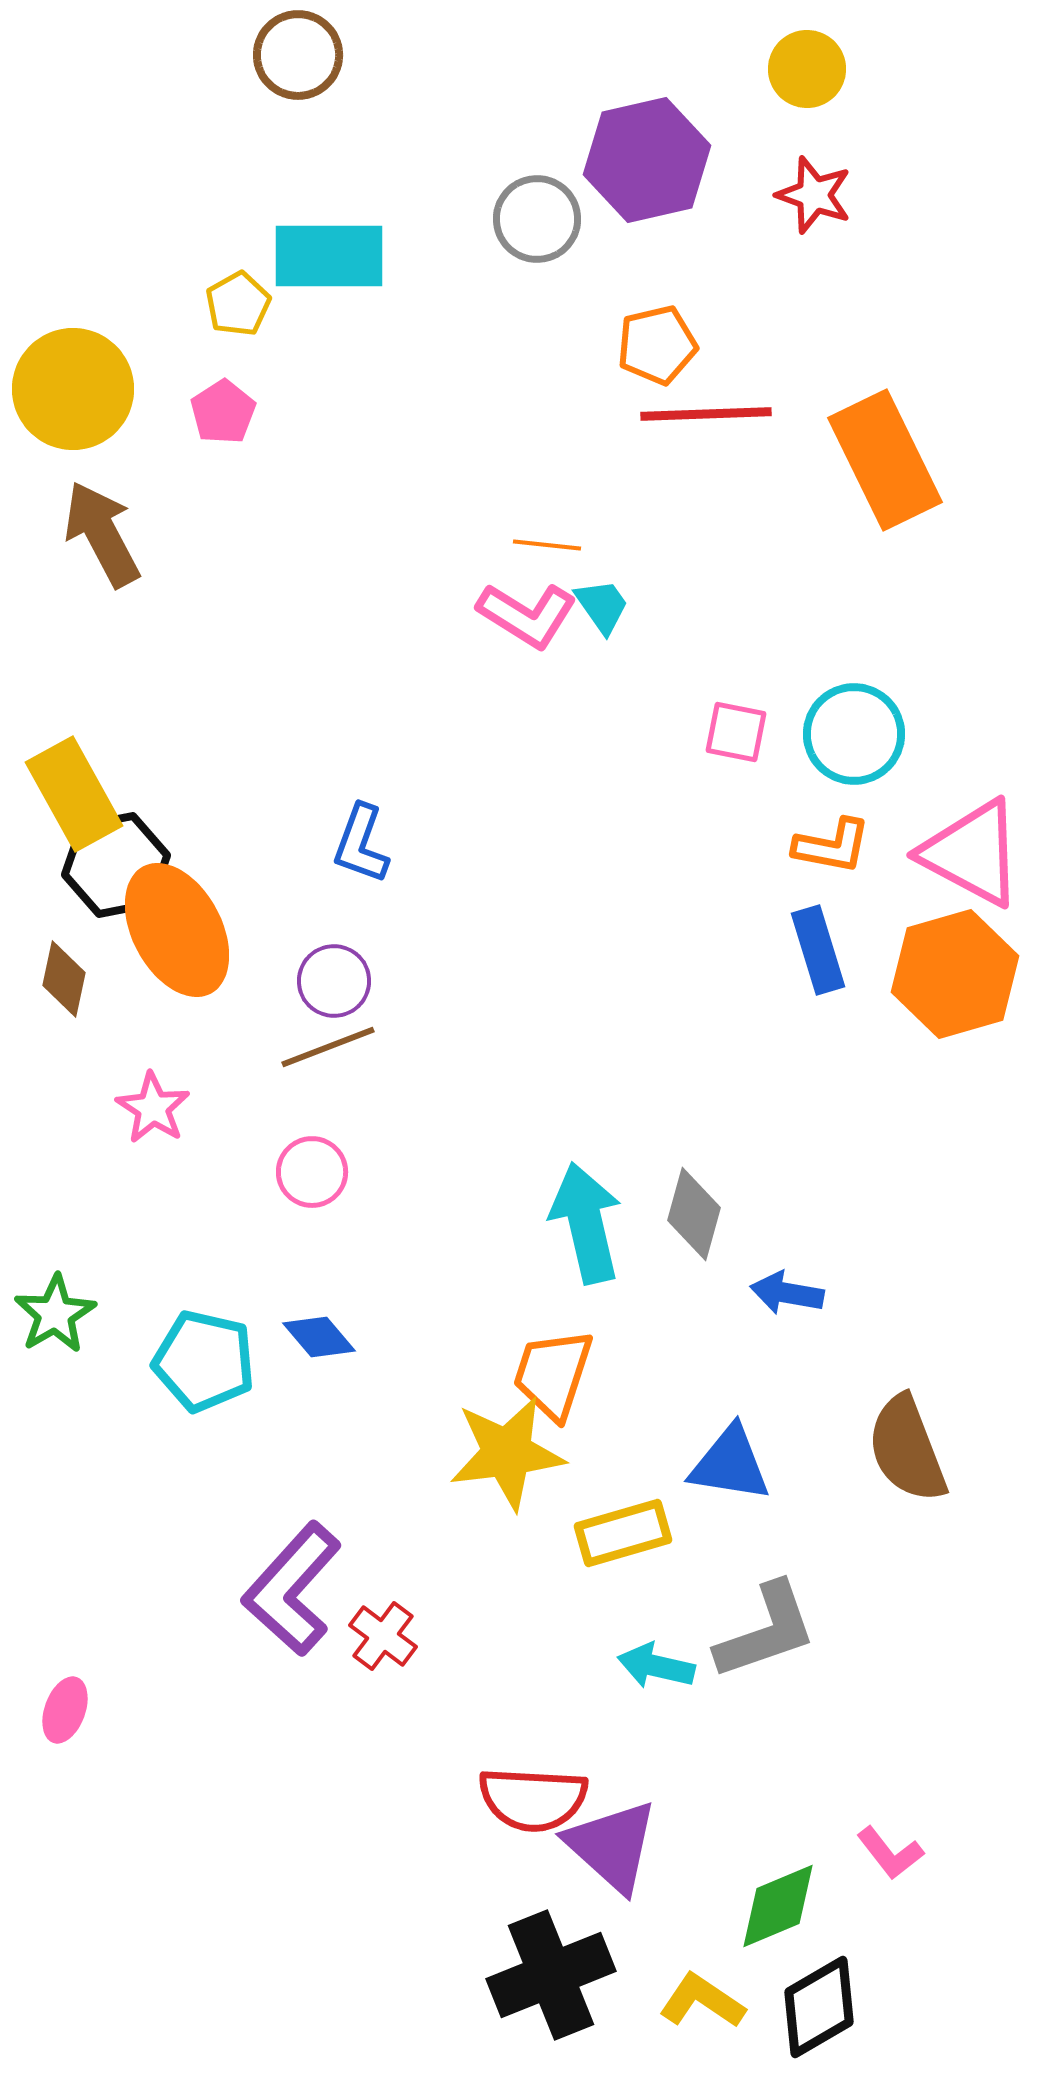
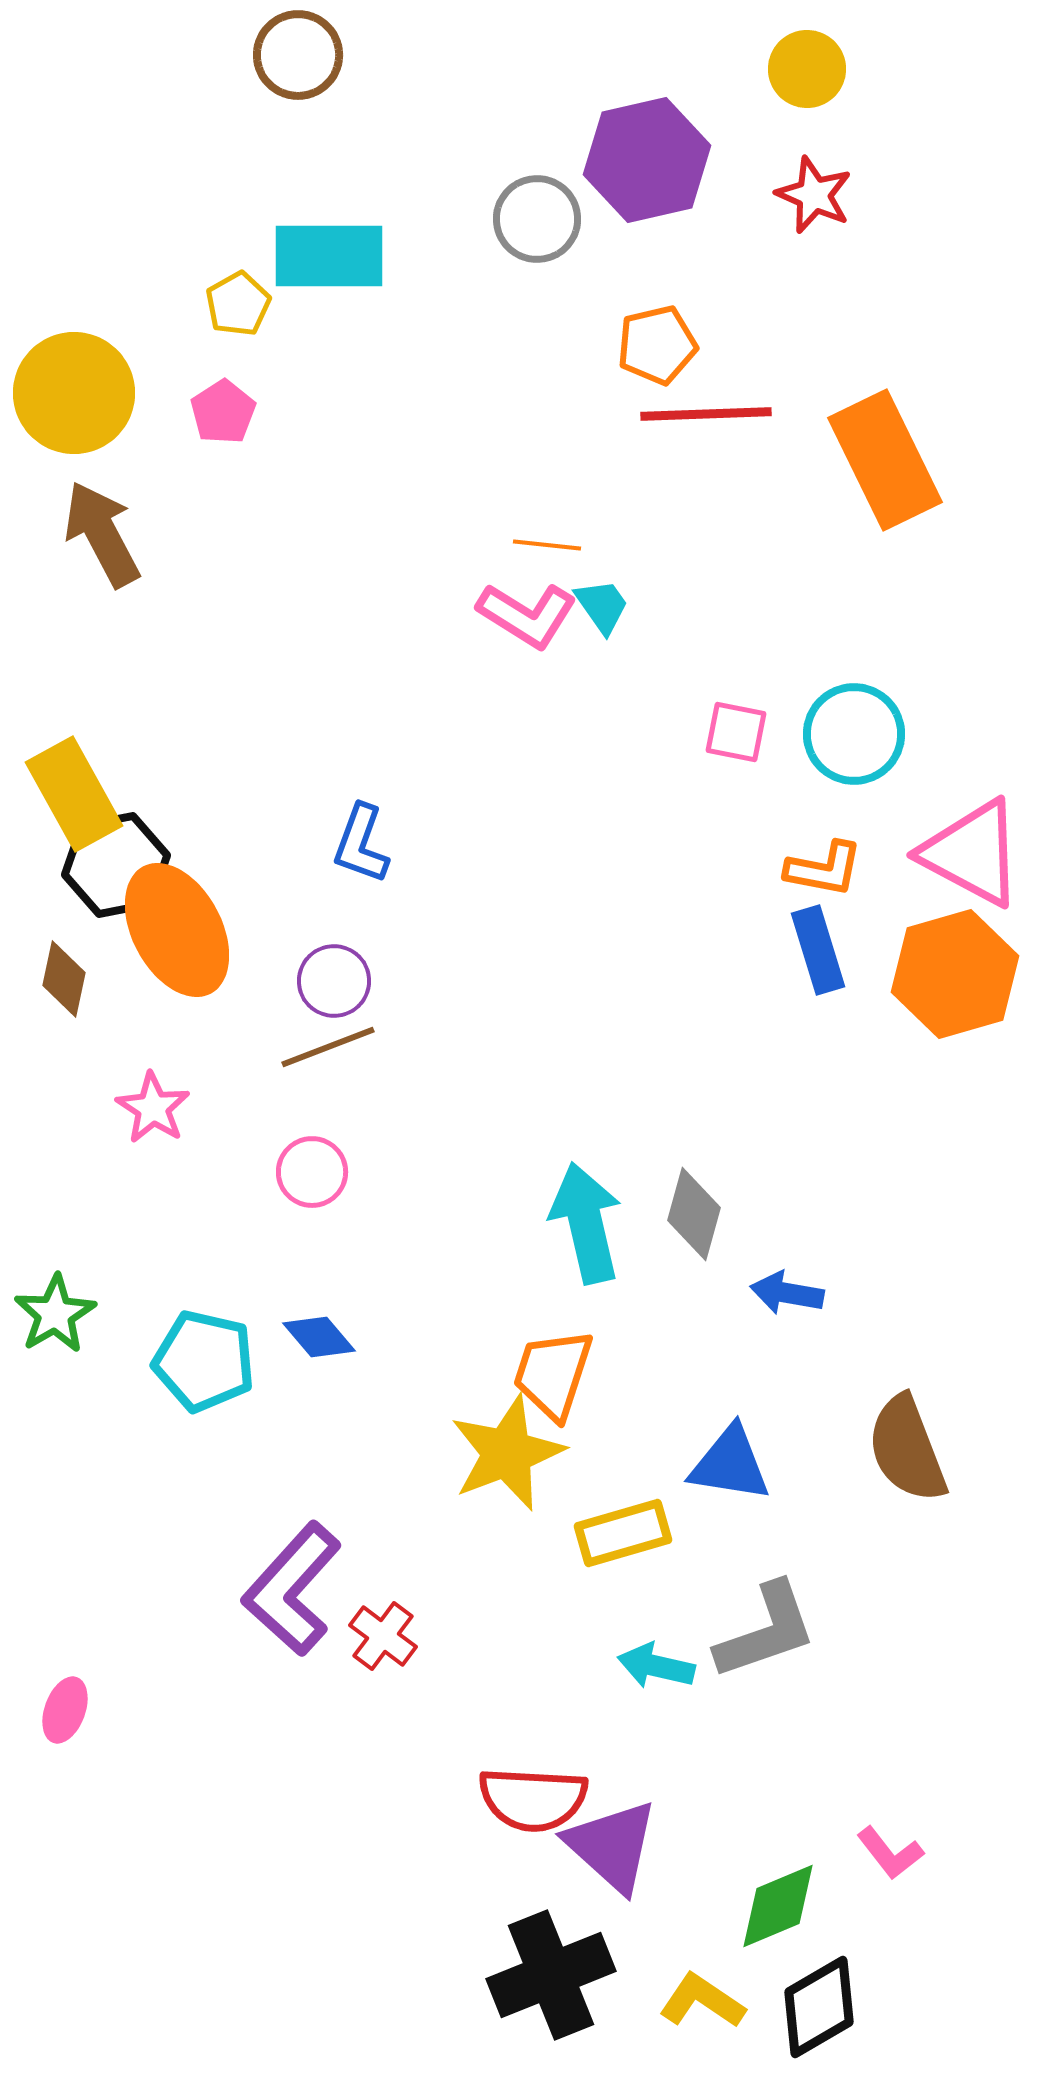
red star at (814, 195): rotated 4 degrees clockwise
yellow circle at (73, 389): moved 1 px right, 4 px down
orange L-shape at (832, 846): moved 8 px left, 23 px down
yellow star at (507, 1453): rotated 14 degrees counterclockwise
